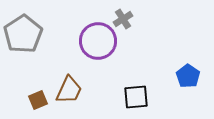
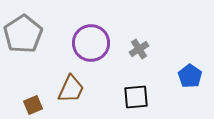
gray cross: moved 16 px right, 30 px down
purple circle: moved 7 px left, 2 px down
blue pentagon: moved 2 px right
brown trapezoid: moved 2 px right, 1 px up
brown square: moved 5 px left, 5 px down
